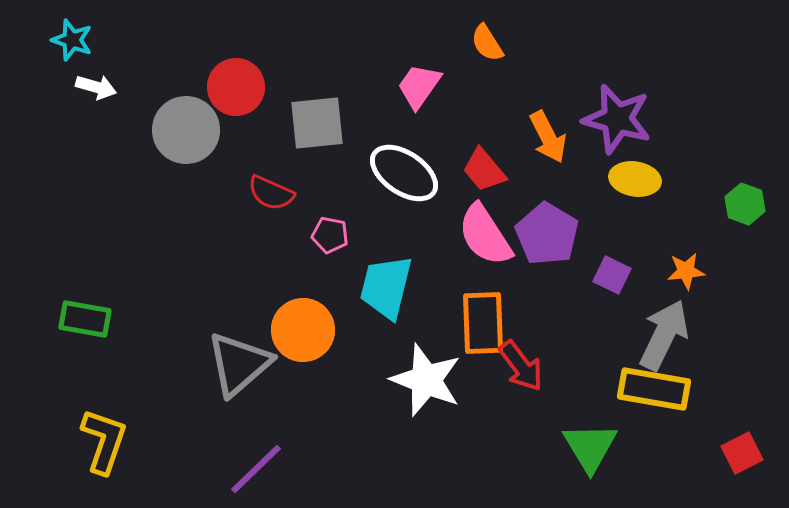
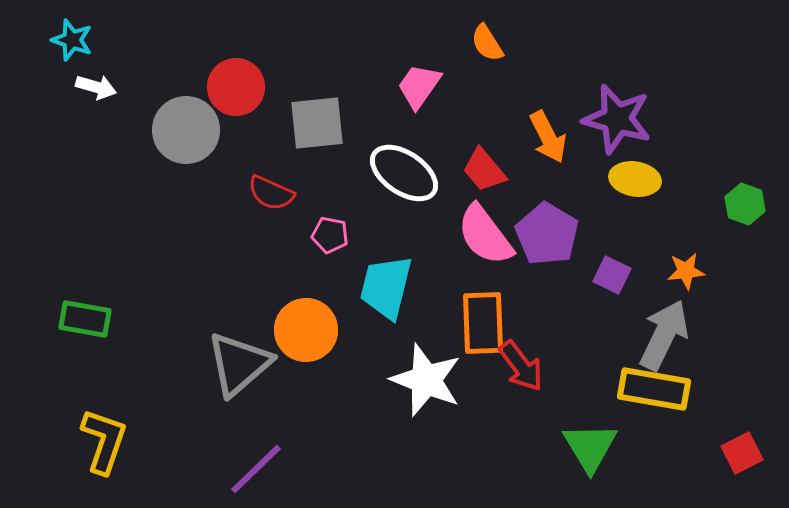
pink semicircle: rotated 4 degrees counterclockwise
orange circle: moved 3 px right
